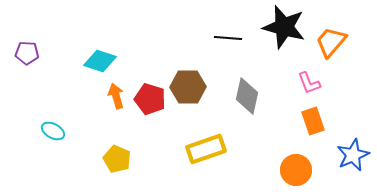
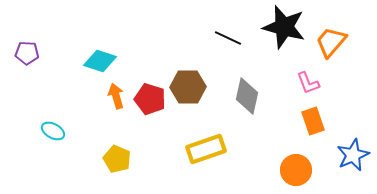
black line: rotated 20 degrees clockwise
pink L-shape: moved 1 px left
